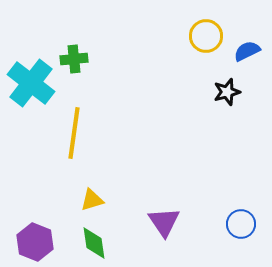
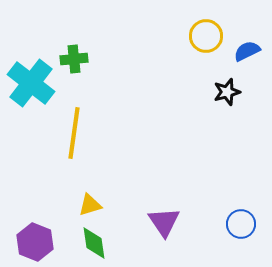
yellow triangle: moved 2 px left, 5 px down
